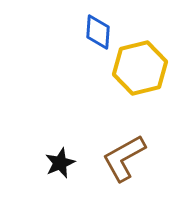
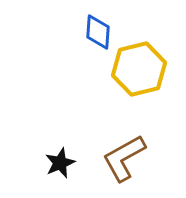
yellow hexagon: moved 1 px left, 1 px down
